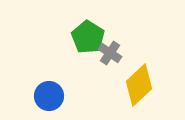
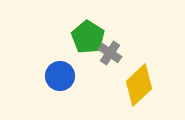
blue circle: moved 11 px right, 20 px up
